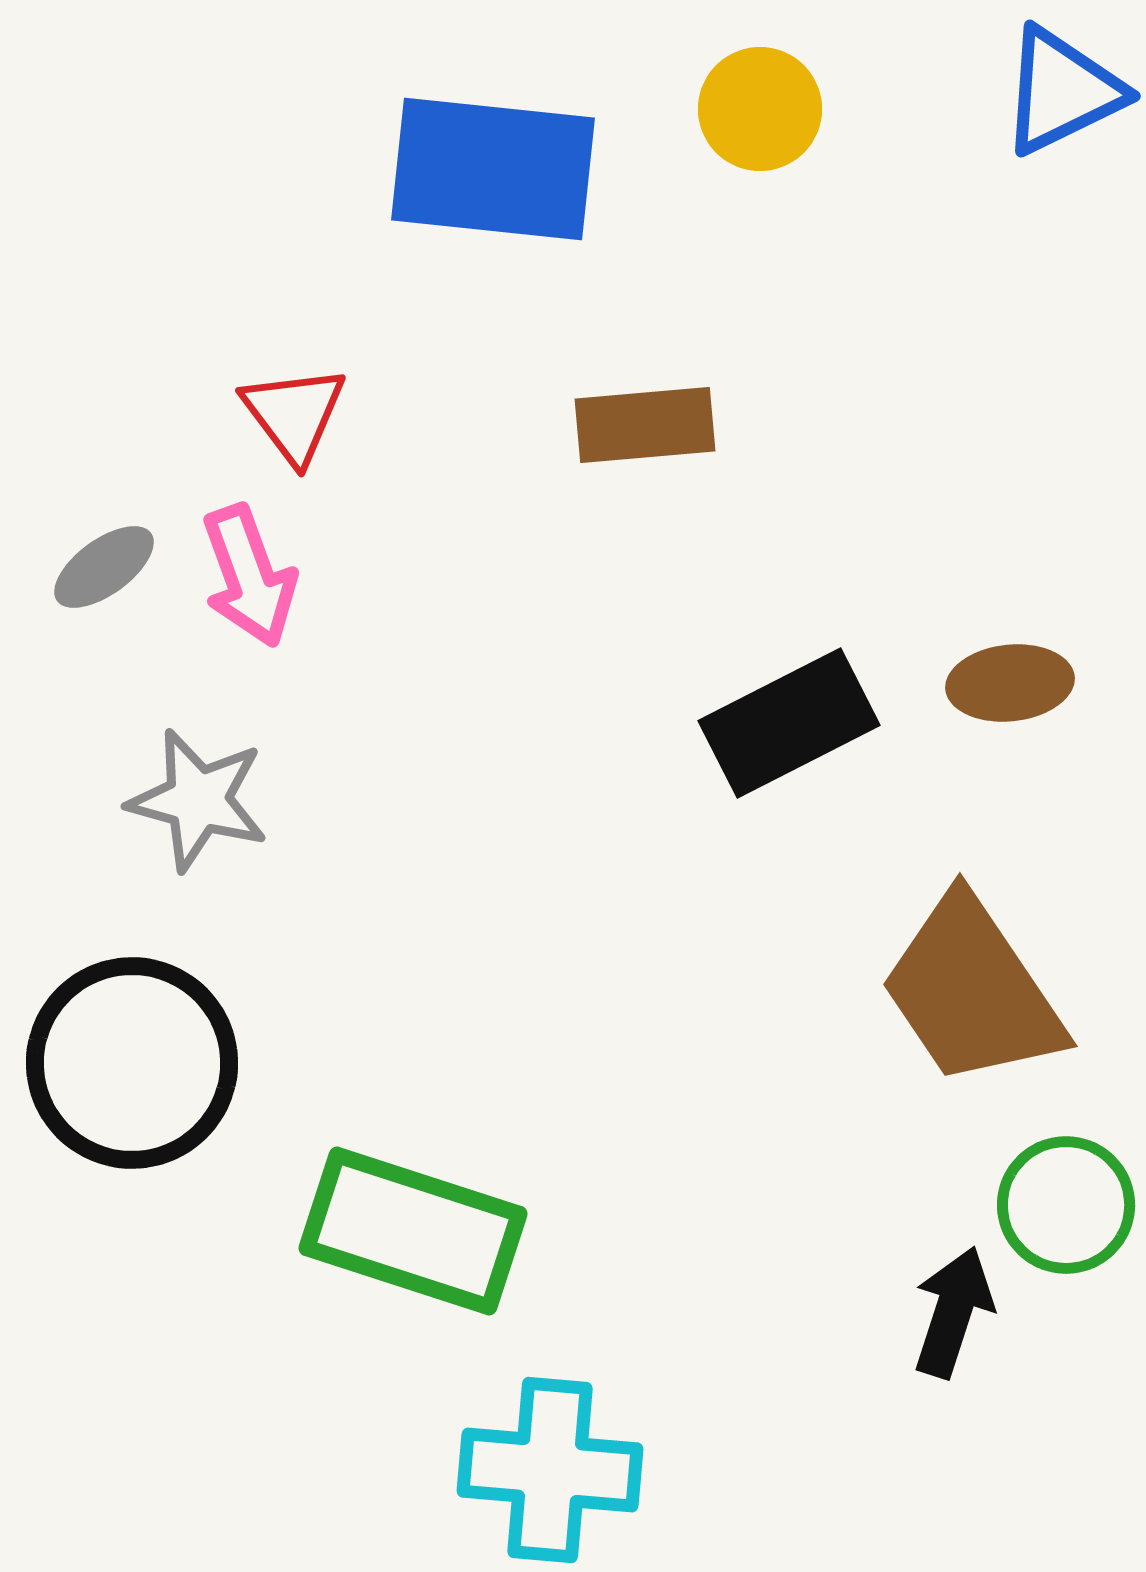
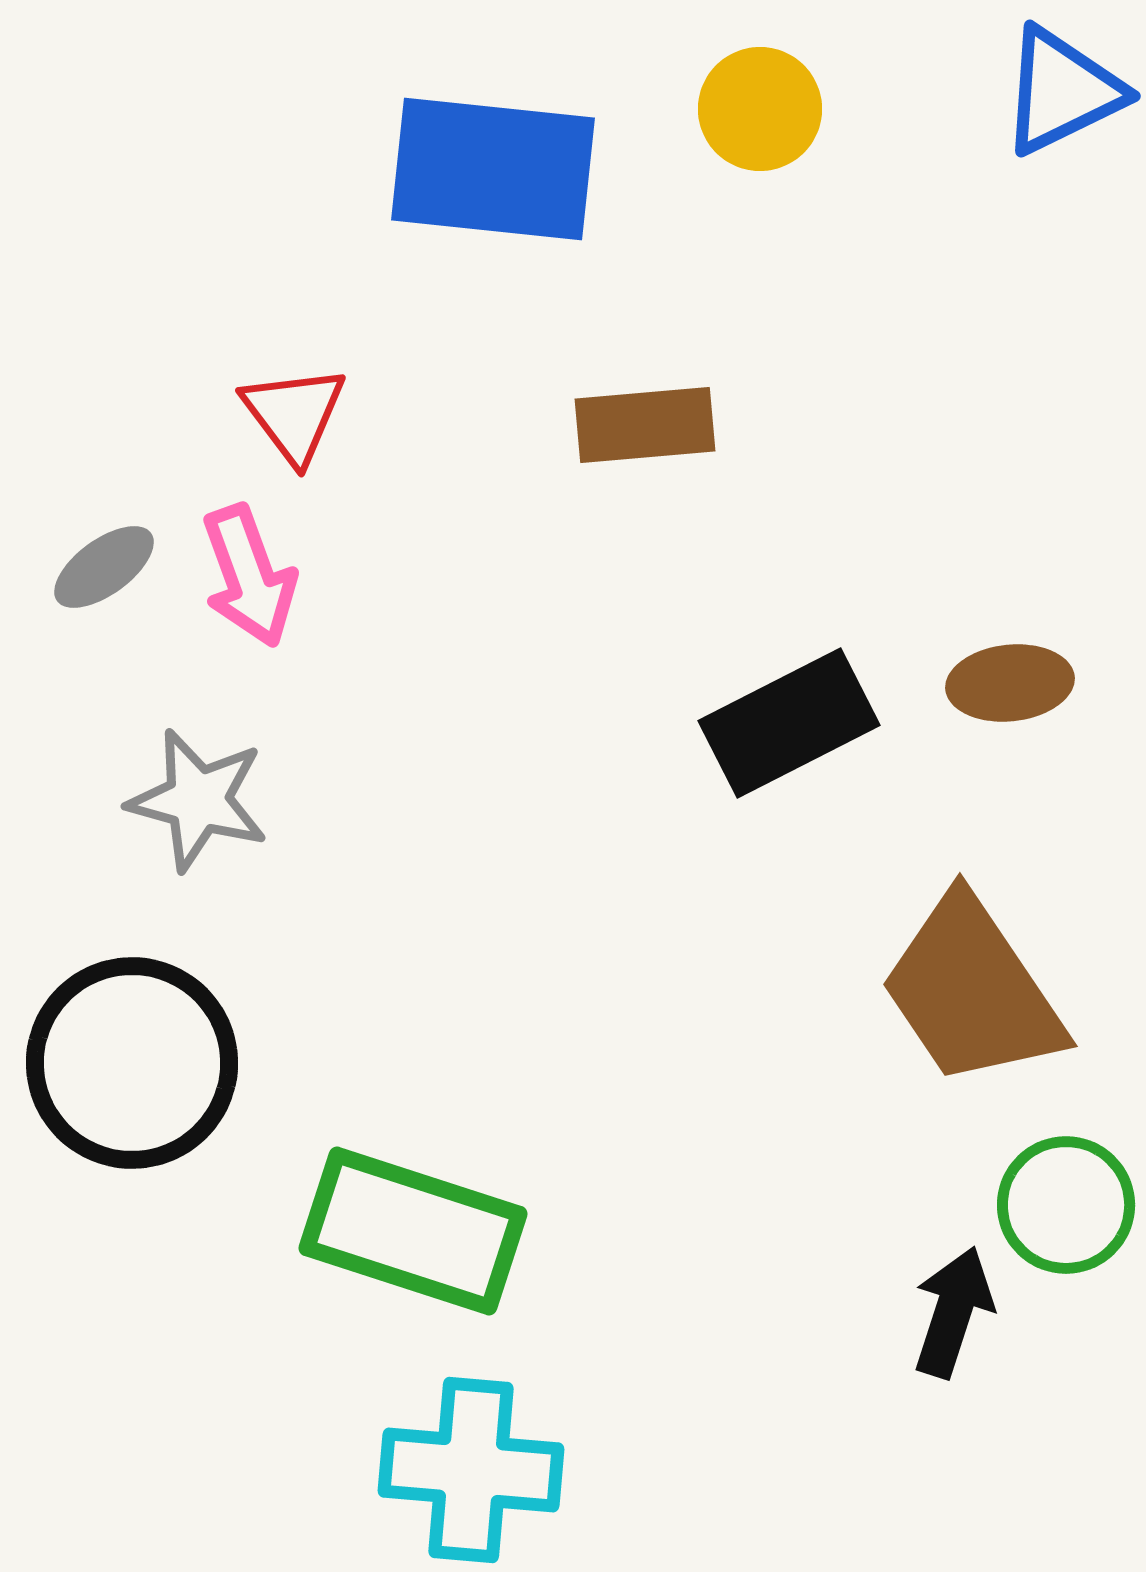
cyan cross: moved 79 px left
